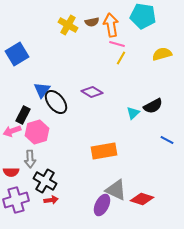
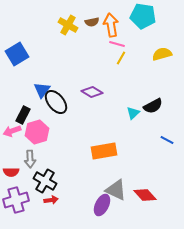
red diamond: moved 3 px right, 4 px up; rotated 30 degrees clockwise
